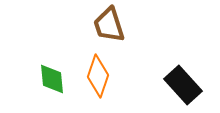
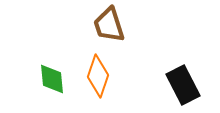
black rectangle: rotated 15 degrees clockwise
